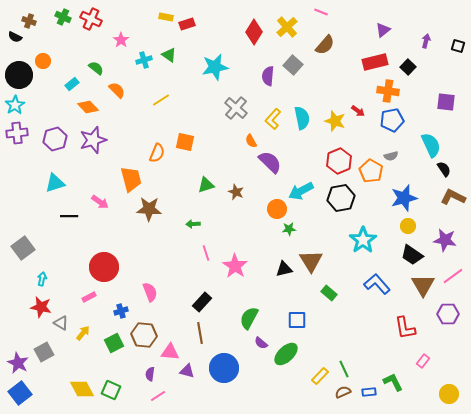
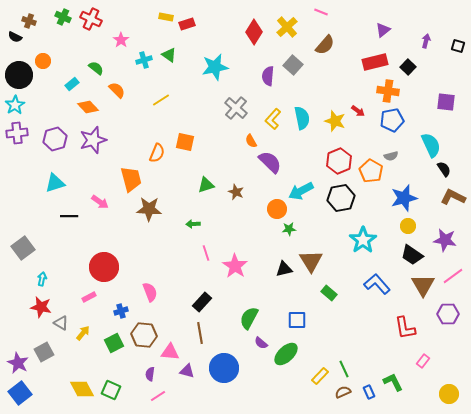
blue rectangle at (369, 392): rotated 72 degrees clockwise
